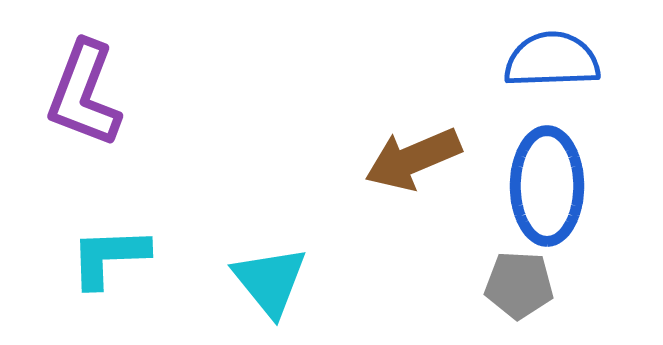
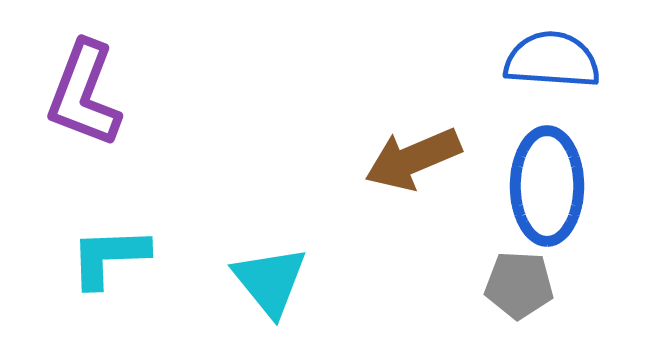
blue semicircle: rotated 6 degrees clockwise
